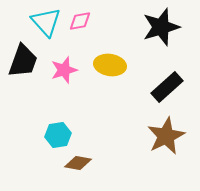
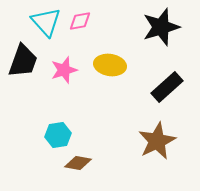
brown star: moved 9 px left, 5 px down
